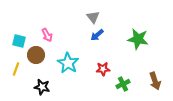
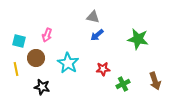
gray triangle: rotated 40 degrees counterclockwise
pink arrow: rotated 48 degrees clockwise
brown circle: moved 3 px down
yellow line: rotated 32 degrees counterclockwise
